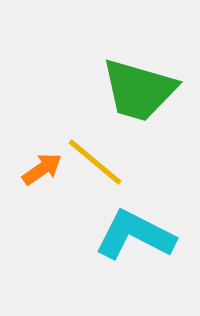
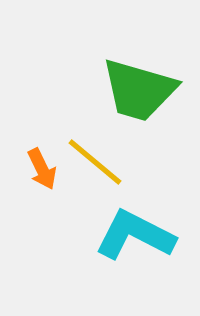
orange arrow: rotated 99 degrees clockwise
